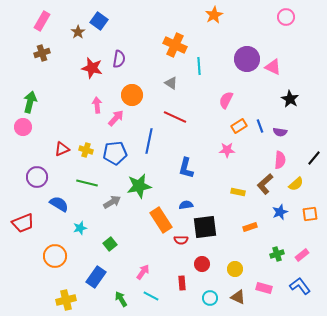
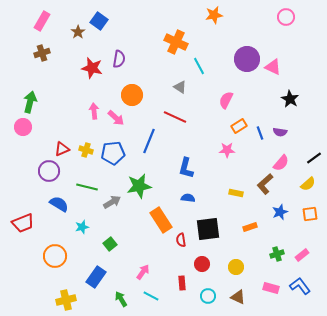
orange star at (214, 15): rotated 18 degrees clockwise
orange cross at (175, 45): moved 1 px right, 3 px up
cyan line at (199, 66): rotated 24 degrees counterclockwise
gray triangle at (171, 83): moved 9 px right, 4 px down
pink arrow at (97, 105): moved 3 px left, 6 px down
pink arrow at (116, 118): rotated 90 degrees clockwise
blue line at (260, 126): moved 7 px down
blue line at (149, 141): rotated 10 degrees clockwise
blue pentagon at (115, 153): moved 2 px left
black line at (314, 158): rotated 14 degrees clockwise
pink semicircle at (280, 160): moved 1 px right, 3 px down; rotated 36 degrees clockwise
purple circle at (37, 177): moved 12 px right, 6 px up
green line at (87, 183): moved 4 px down
yellow semicircle at (296, 184): moved 12 px right
yellow rectangle at (238, 192): moved 2 px left, 1 px down
blue semicircle at (186, 205): moved 2 px right, 7 px up; rotated 16 degrees clockwise
black square at (205, 227): moved 3 px right, 2 px down
cyan star at (80, 228): moved 2 px right, 1 px up
red semicircle at (181, 240): rotated 80 degrees clockwise
yellow circle at (235, 269): moved 1 px right, 2 px up
pink rectangle at (264, 288): moved 7 px right
cyan circle at (210, 298): moved 2 px left, 2 px up
